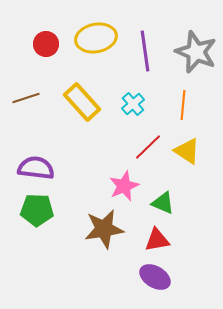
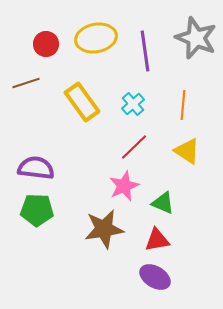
gray star: moved 14 px up
brown line: moved 15 px up
yellow rectangle: rotated 6 degrees clockwise
red line: moved 14 px left
